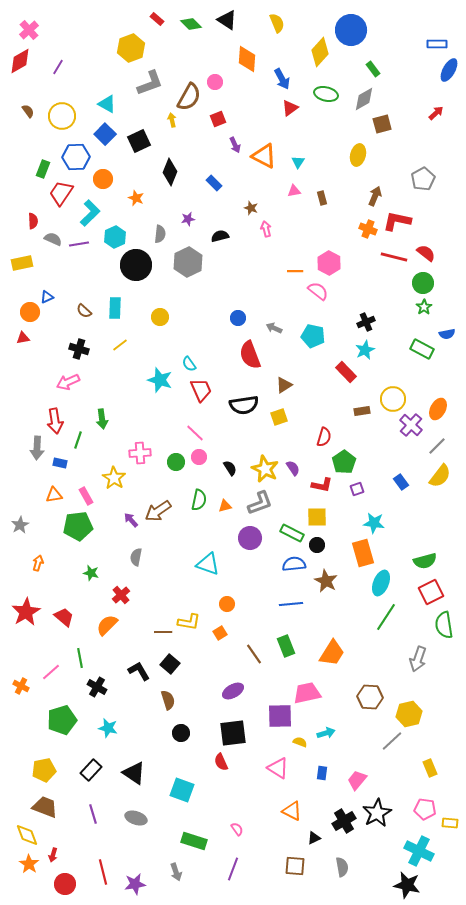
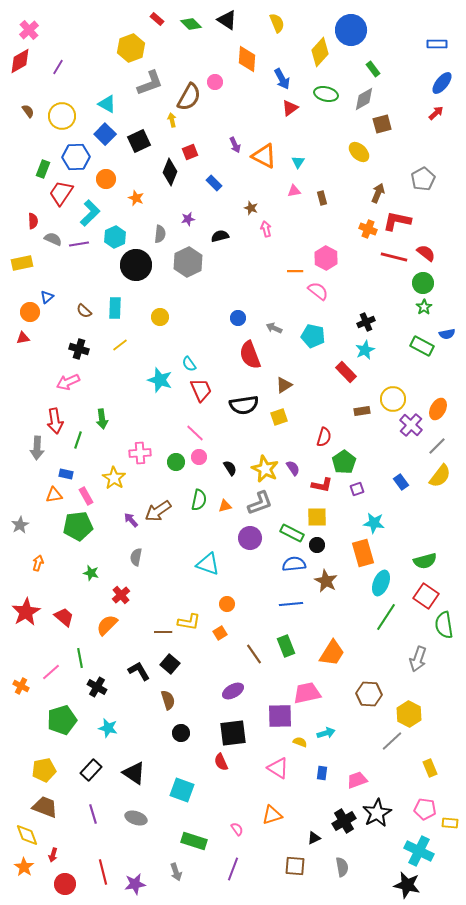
blue ellipse at (449, 70): moved 7 px left, 13 px down; rotated 10 degrees clockwise
red square at (218, 119): moved 28 px left, 33 px down
yellow ellipse at (358, 155): moved 1 px right, 3 px up; rotated 60 degrees counterclockwise
orange circle at (103, 179): moved 3 px right
brown arrow at (375, 196): moved 3 px right, 3 px up
pink hexagon at (329, 263): moved 3 px left, 5 px up
blue triangle at (47, 297): rotated 16 degrees counterclockwise
green rectangle at (422, 349): moved 3 px up
blue rectangle at (60, 463): moved 6 px right, 11 px down
red square at (431, 592): moved 5 px left, 4 px down; rotated 30 degrees counterclockwise
brown hexagon at (370, 697): moved 1 px left, 3 px up
yellow hexagon at (409, 714): rotated 20 degrees counterclockwise
pink trapezoid at (357, 780): rotated 30 degrees clockwise
orange triangle at (292, 811): moved 20 px left, 4 px down; rotated 45 degrees counterclockwise
orange star at (29, 864): moved 5 px left, 3 px down
